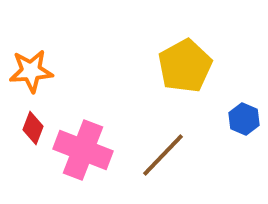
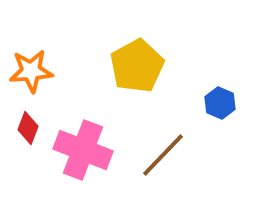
yellow pentagon: moved 48 px left
blue hexagon: moved 24 px left, 16 px up
red diamond: moved 5 px left
